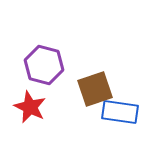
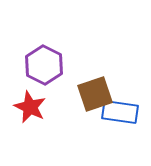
purple hexagon: rotated 12 degrees clockwise
brown square: moved 5 px down
